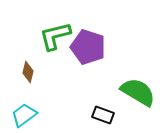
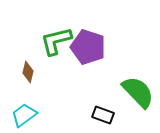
green L-shape: moved 1 px right, 5 px down
green semicircle: rotated 15 degrees clockwise
